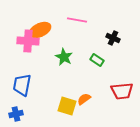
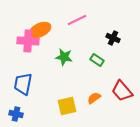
pink line: rotated 36 degrees counterclockwise
green star: rotated 18 degrees counterclockwise
blue trapezoid: moved 1 px right, 1 px up
red trapezoid: rotated 55 degrees clockwise
orange semicircle: moved 10 px right, 1 px up
yellow square: rotated 30 degrees counterclockwise
blue cross: rotated 24 degrees clockwise
